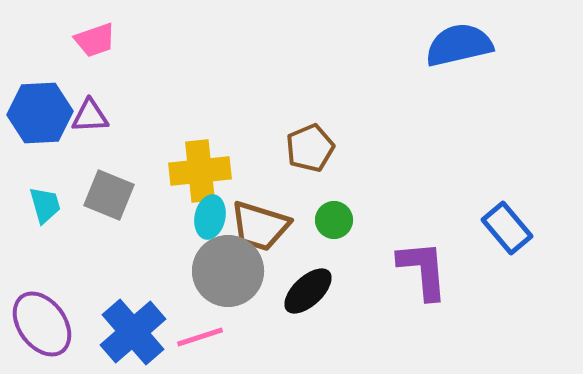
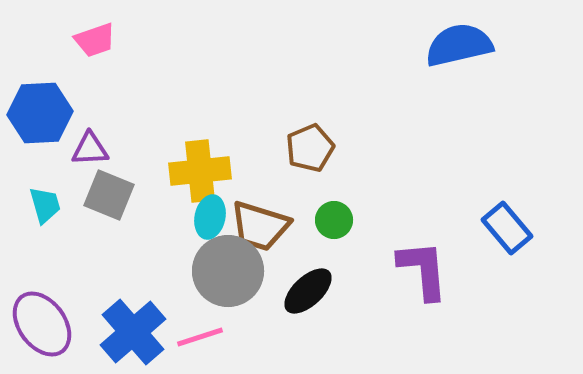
purple triangle: moved 33 px down
